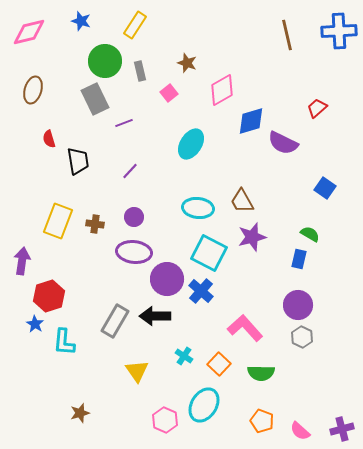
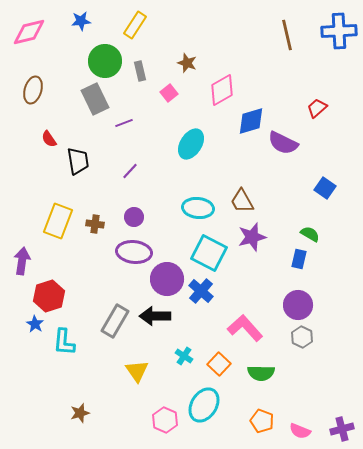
blue star at (81, 21): rotated 24 degrees counterclockwise
red semicircle at (49, 139): rotated 18 degrees counterclockwise
pink semicircle at (300, 431): rotated 20 degrees counterclockwise
